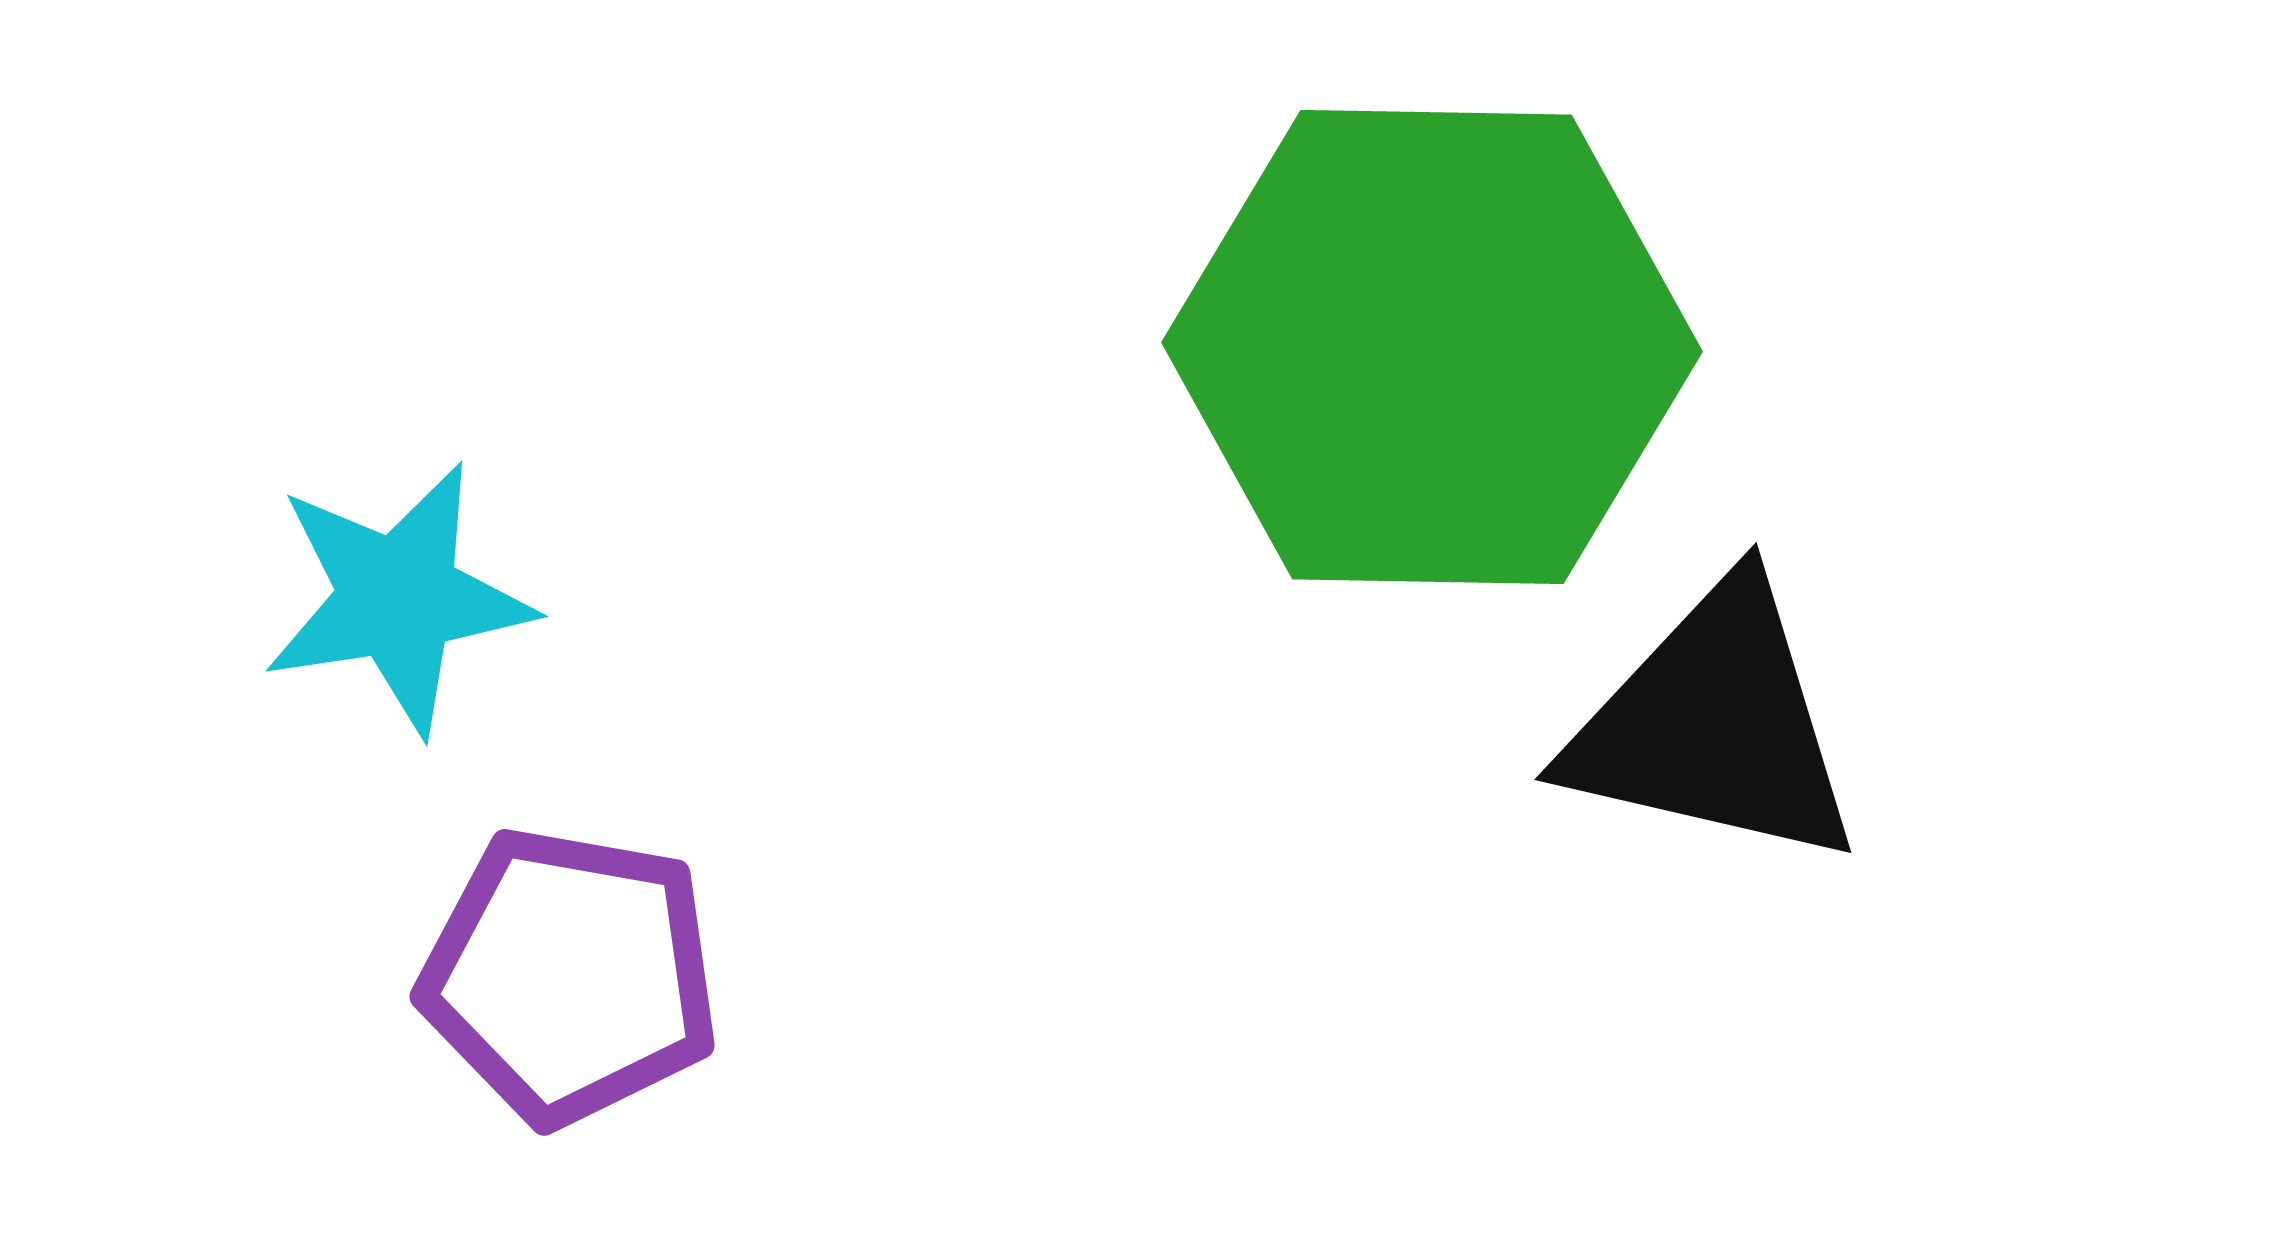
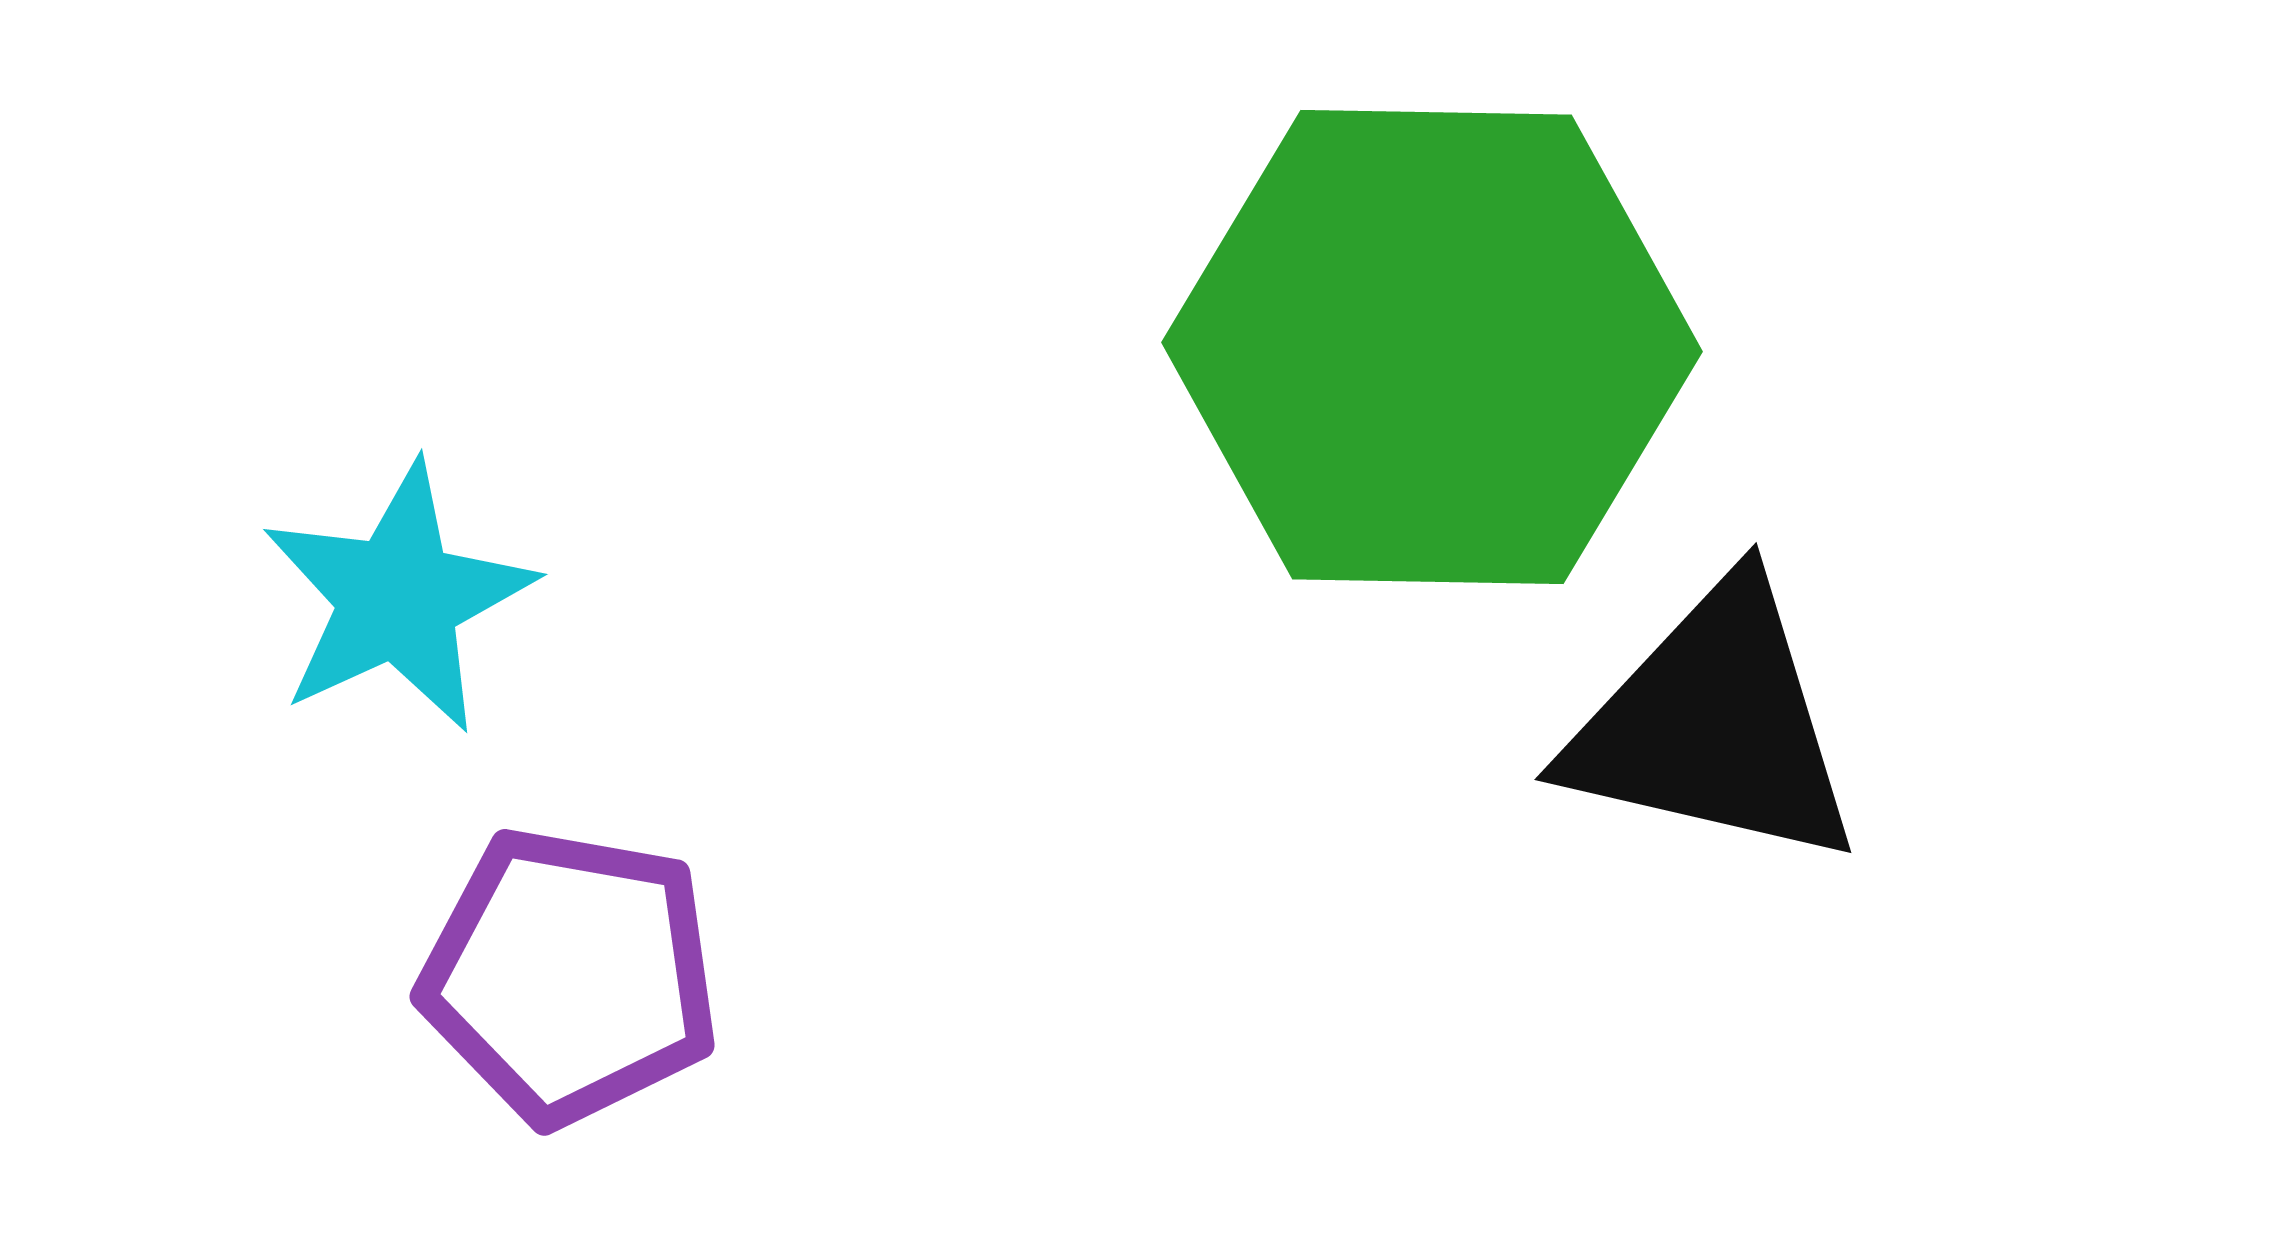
cyan star: rotated 16 degrees counterclockwise
